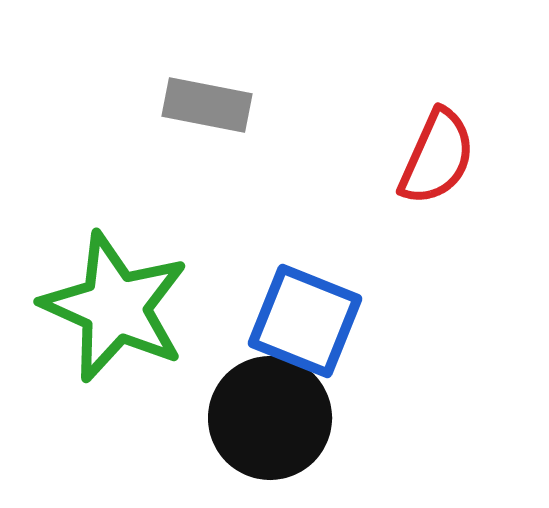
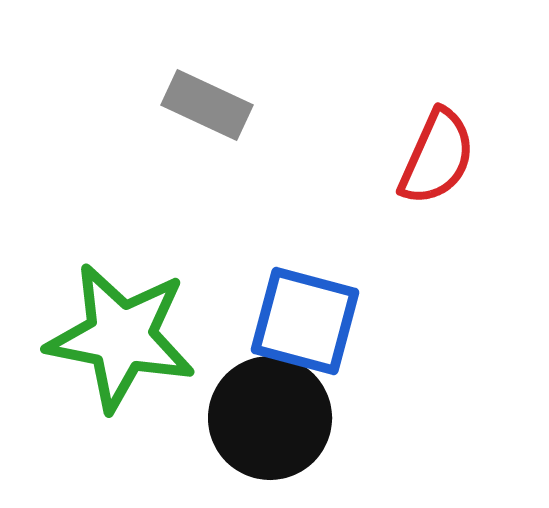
gray rectangle: rotated 14 degrees clockwise
green star: moved 6 px right, 30 px down; rotated 13 degrees counterclockwise
blue square: rotated 7 degrees counterclockwise
